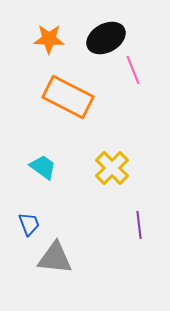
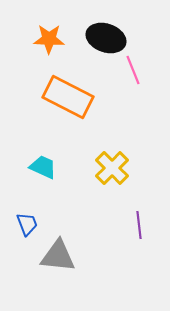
black ellipse: rotated 48 degrees clockwise
cyan trapezoid: rotated 12 degrees counterclockwise
blue trapezoid: moved 2 px left
gray triangle: moved 3 px right, 2 px up
